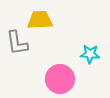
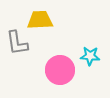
cyan star: moved 2 px down
pink circle: moved 9 px up
